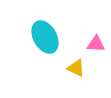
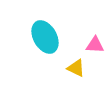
pink triangle: moved 1 px left, 1 px down
